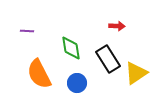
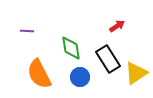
red arrow: rotated 35 degrees counterclockwise
blue circle: moved 3 px right, 6 px up
